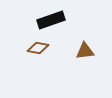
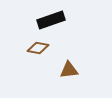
brown triangle: moved 16 px left, 19 px down
